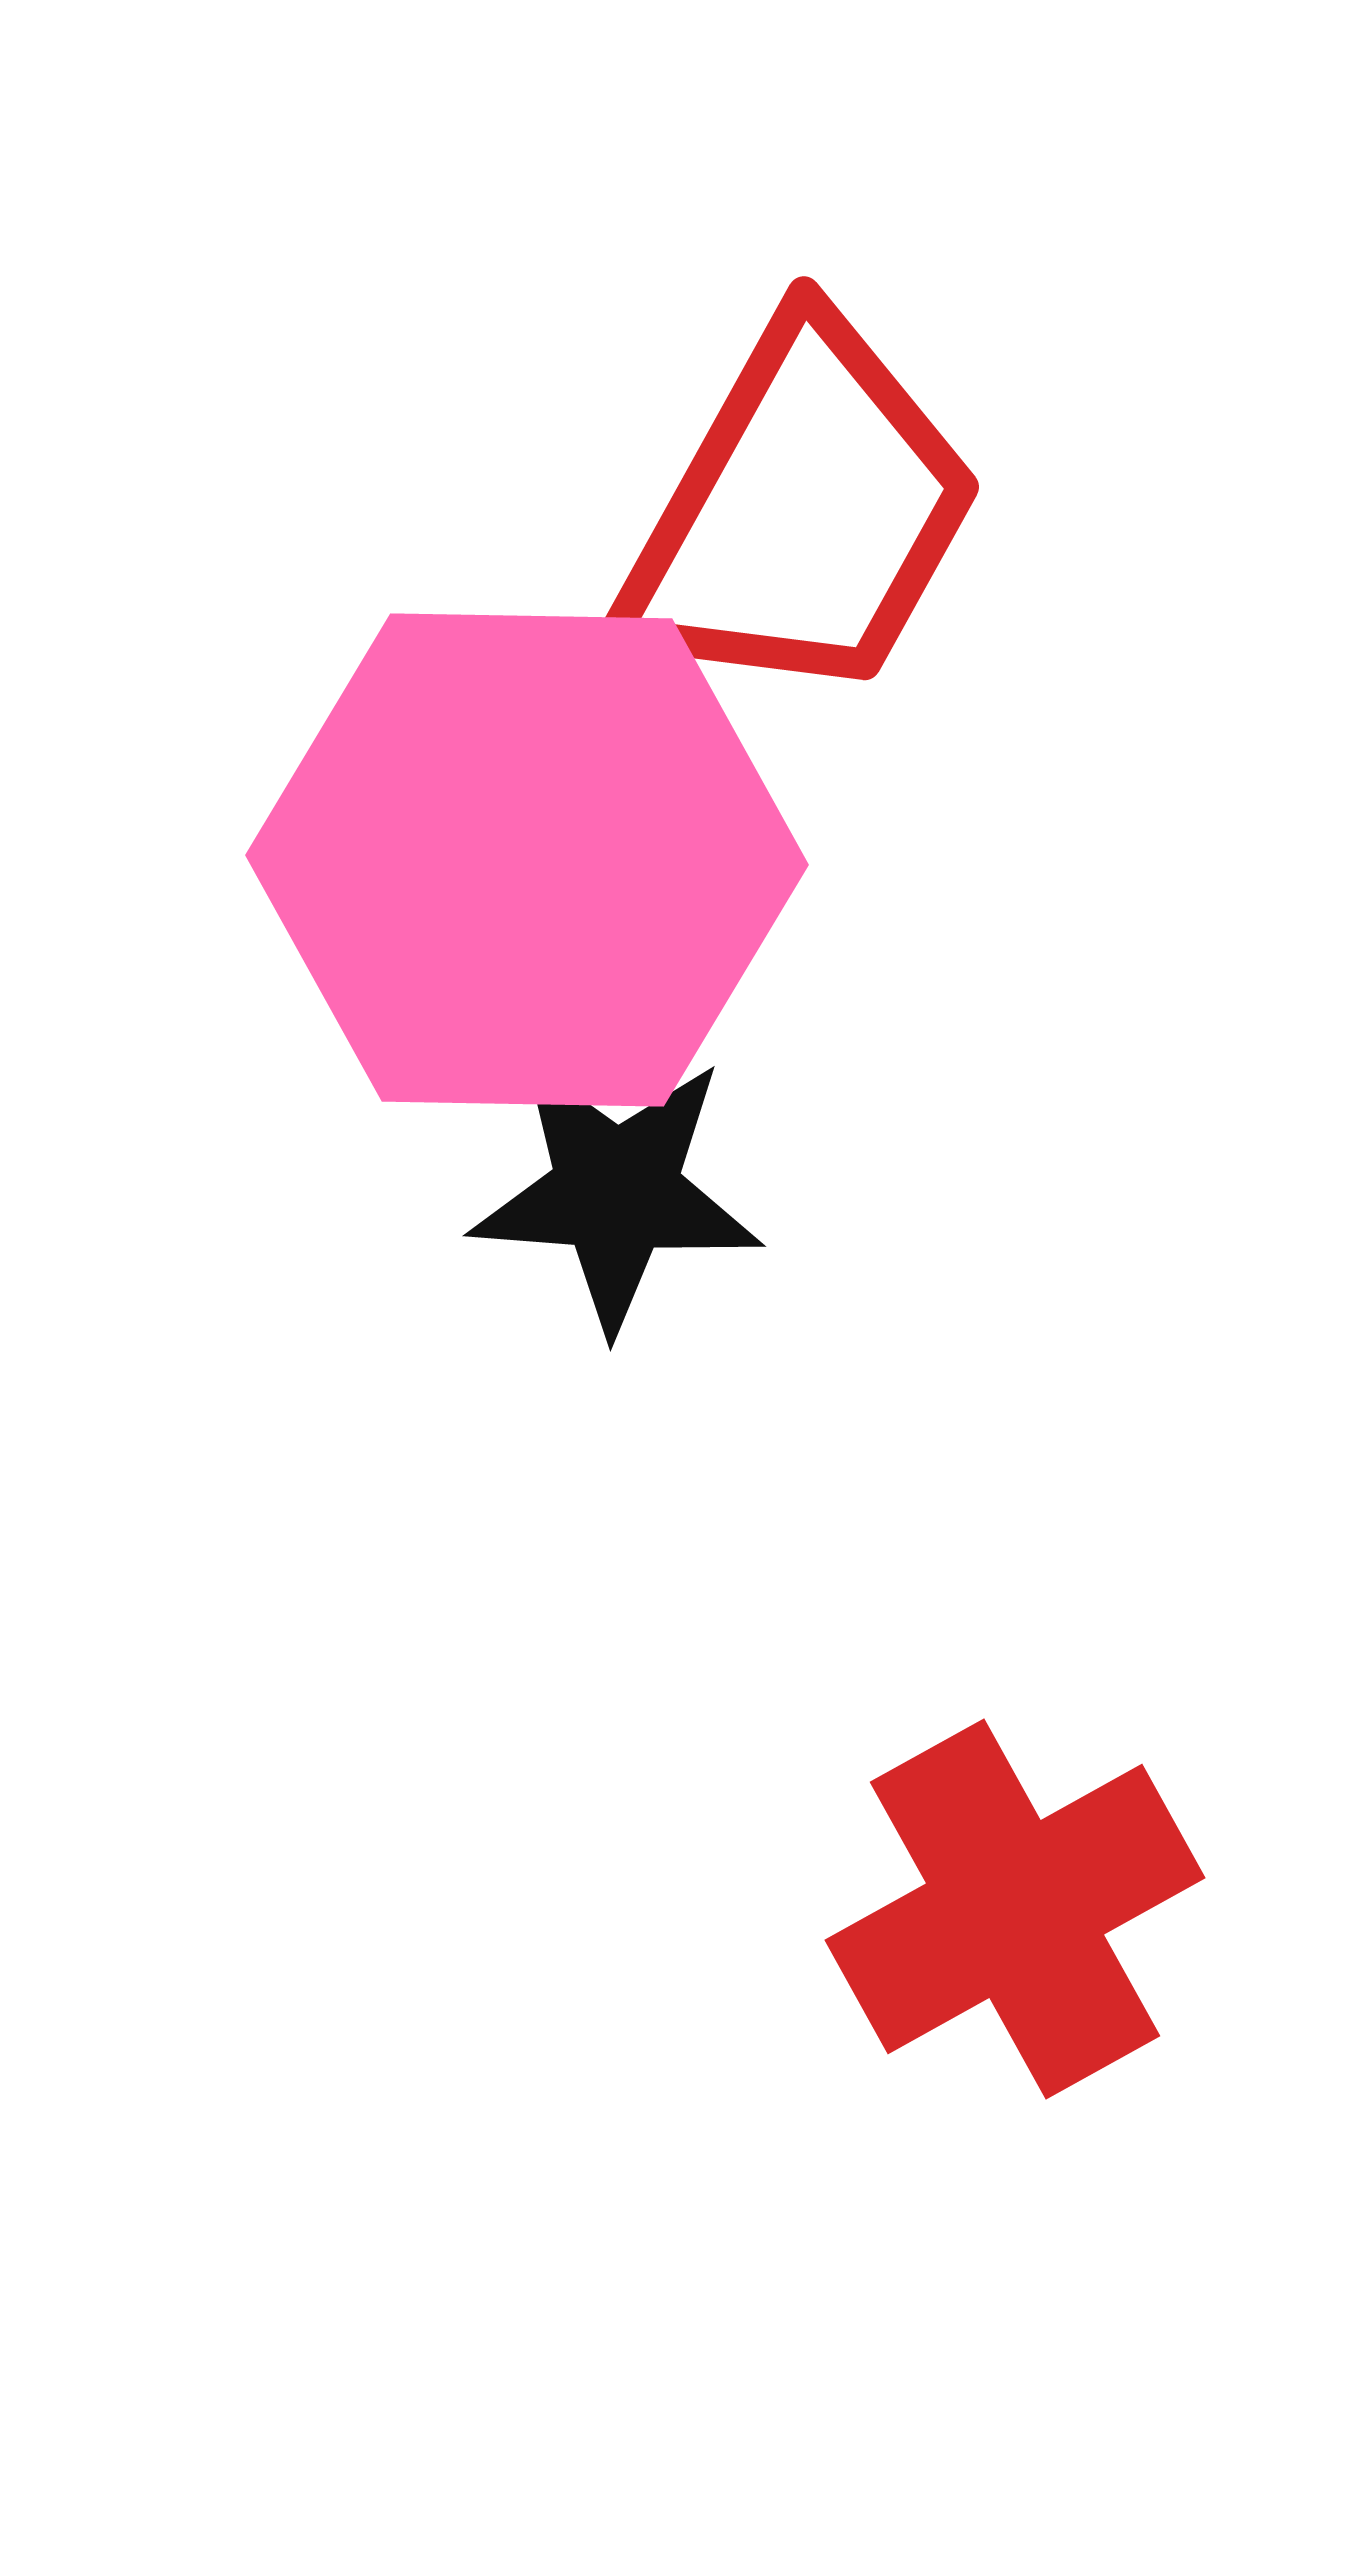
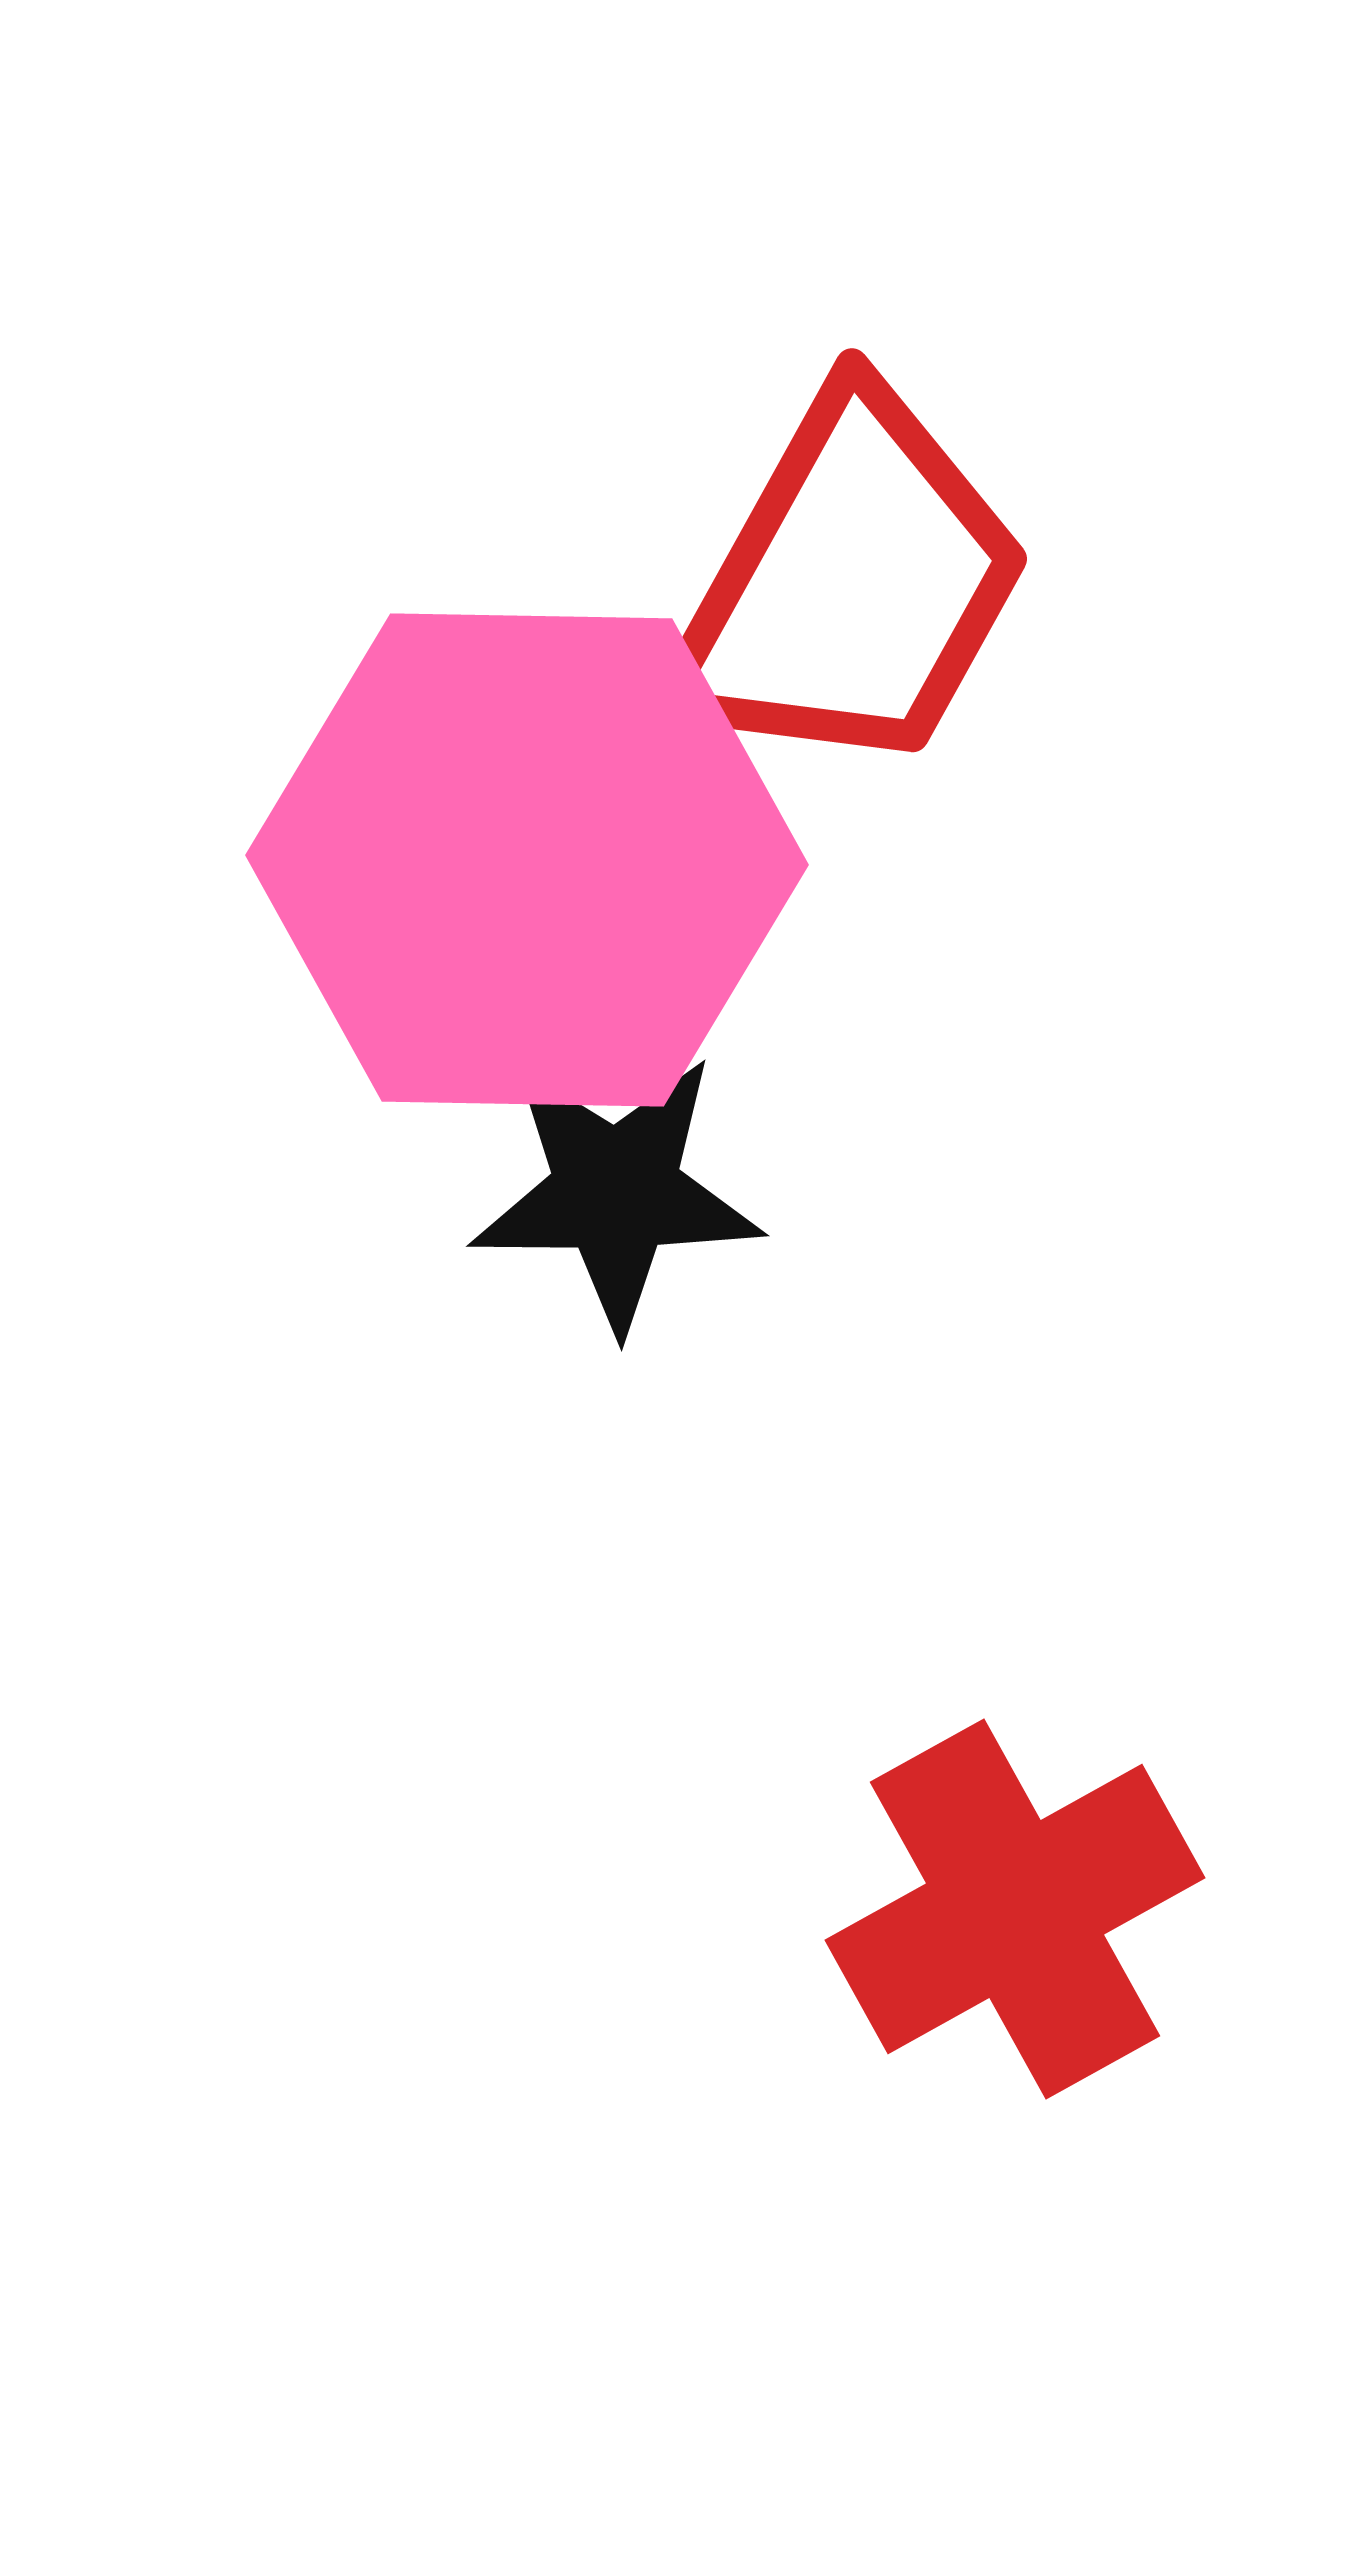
red trapezoid: moved 48 px right, 72 px down
black star: rotated 4 degrees counterclockwise
